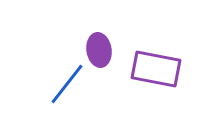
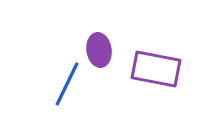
blue line: rotated 12 degrees counterclockwise
